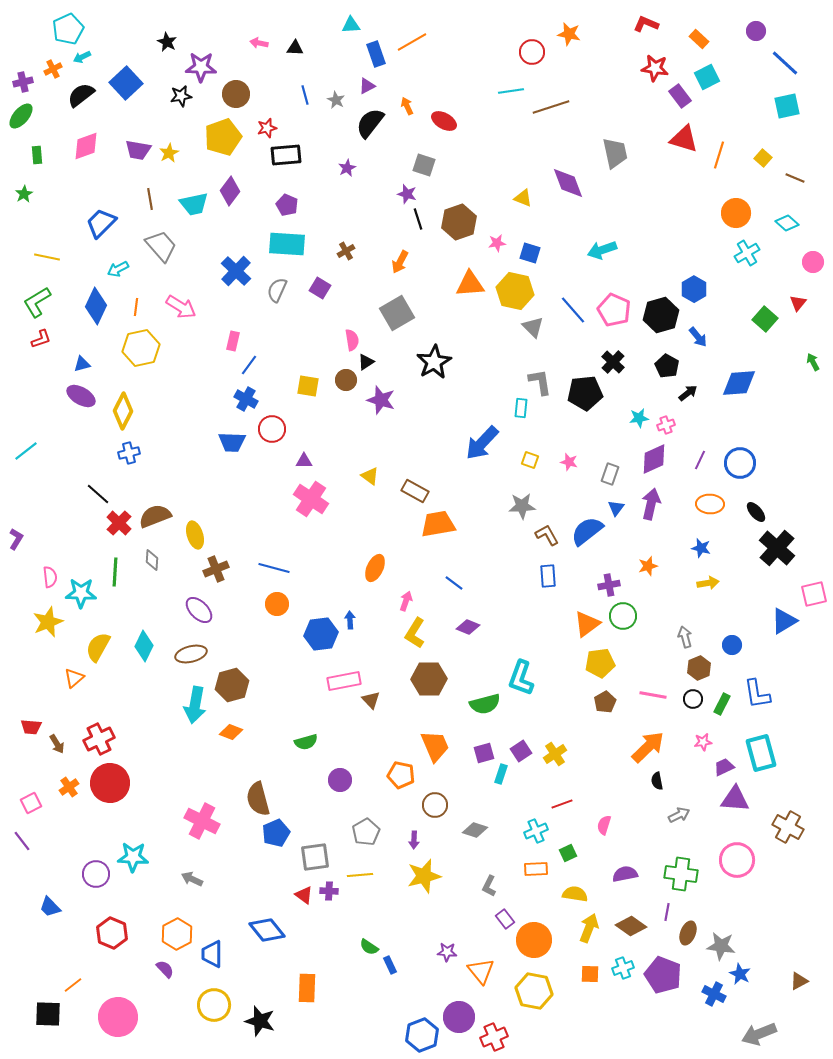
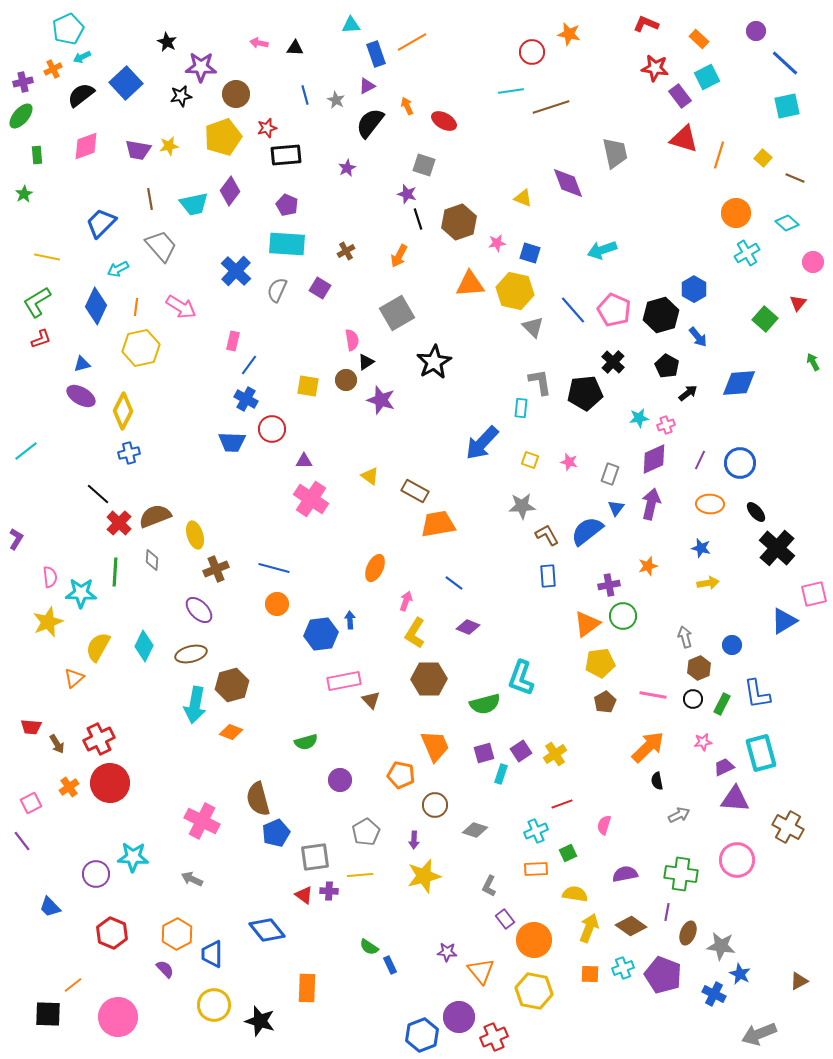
yellow star at (169, 153): moved 7 px up; rotated 18 degrees clockwise
orange arrow at (400, 262): moved 1 px left, 6 px up
